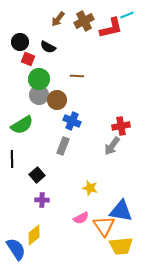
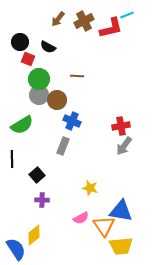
gray arrow: moved 12 px right
